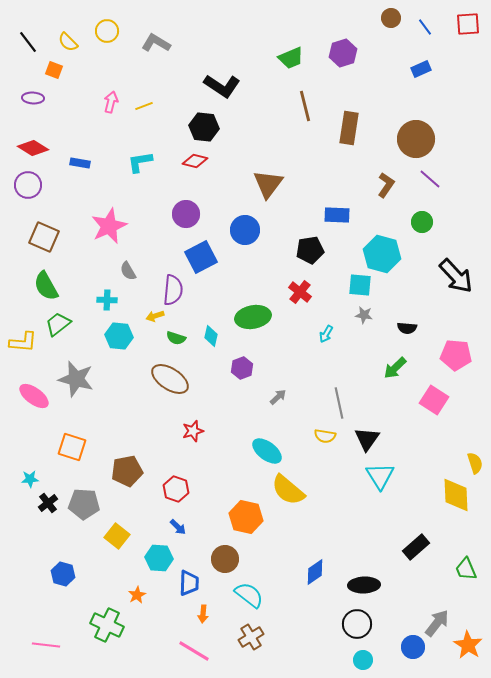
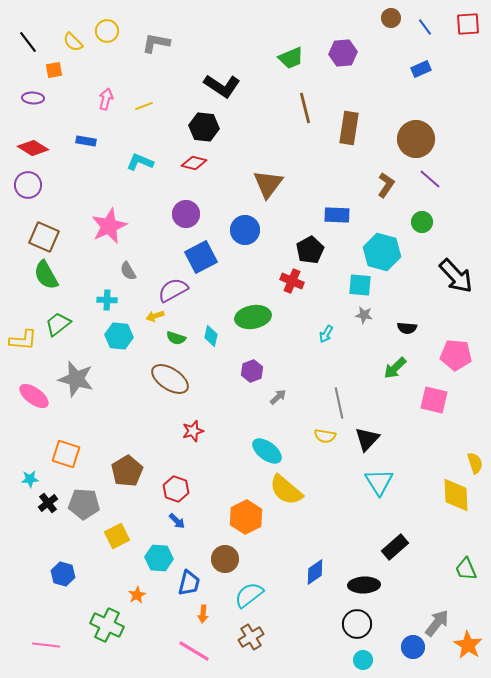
yellow semicircle at (68, 42): moved 5 px right
gray L-shape at (156, 43): rotated 20 degrees counterclockwise
purple hexagon at (343, 53): rotated 12 degrees clockwise
orange square at (54, 70): rotated 30 degrees counterclockwise
pink arrow at (111, 102): moved 5 px left, 3 px up
brown line at (305, 106): moved 2 px down
red diamond at (195, 161): moved 1 px left, 2 px down
cyan L-shape at (140, 162): rotated 32 degrees clockwise
blue rectangle at (80, 163): moved 6 px right, 22 px up
black pentagon at (310, 250): rotated 20 degrees counterclockwise
cyan hexagon at (382, 254): moved 2 px up
green semicircle at (46, 286): moved 11 px up
purple semicircle at (173, 290): rotated 124 degrees counterclockwise
red cross at (300, 292): moved 8 px left, 11 px up; rotated 15 degrees counterclockwise
yellow L-shape at (23, 342): moved 2 px up
purple hexagon at (242, 368): moved 10 px right, 3 px down
pink square at (434, 400): rotated 20 degrees counterclockwise
black triangle at (367, 439): rotated 8 degrees clockwise
orange square at (72, 447): moved 6 px left, 7 px down
brown pentagon at (127, 471): rotated 20 degrees counterclockwise
cyan triangle at (380, 476): moved 1 px left, 6 px down
yellow semicircle at (288, 490): moved 2 px left
orange hexagon at (246, 517): rotated 20 degrees clockwise
blue arrow at (178, 527): moved 1 px left, 6 px up
yellow square at (117, 536): rotated 25 degrees clockwise
black rectangle at (416, 547): moved 21 px left
blue trapezoid at (189, 583): rotated 12 degrees clockwise
cyan semicircle at (249, 595): rotated 76 degrees counterclockwise
